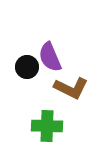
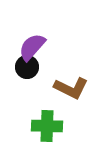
purple semicircle: moved 18 px left, 10 px up; rotated 64 degrees clockwise
